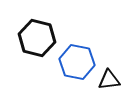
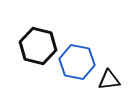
black hexagon: moved 1 px right, 8 px down
